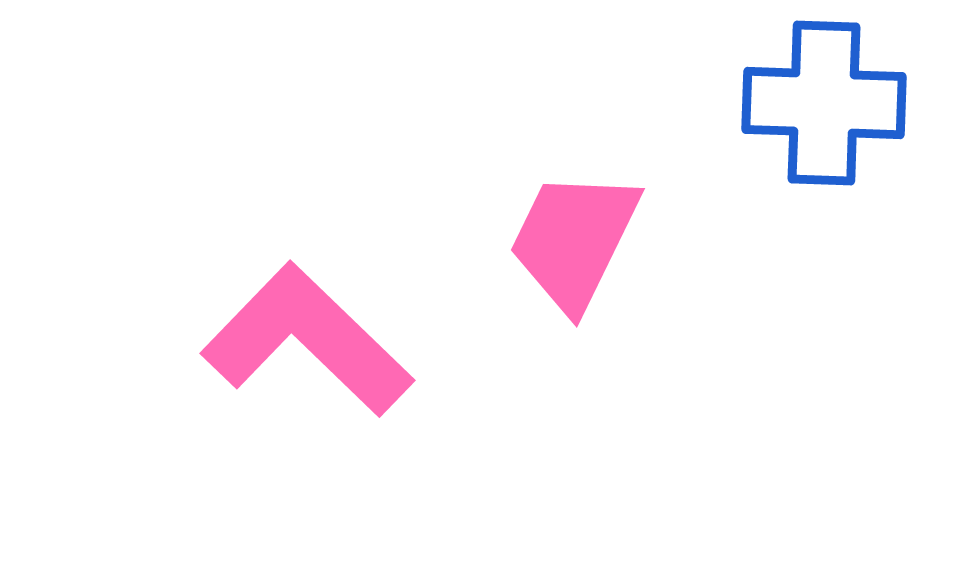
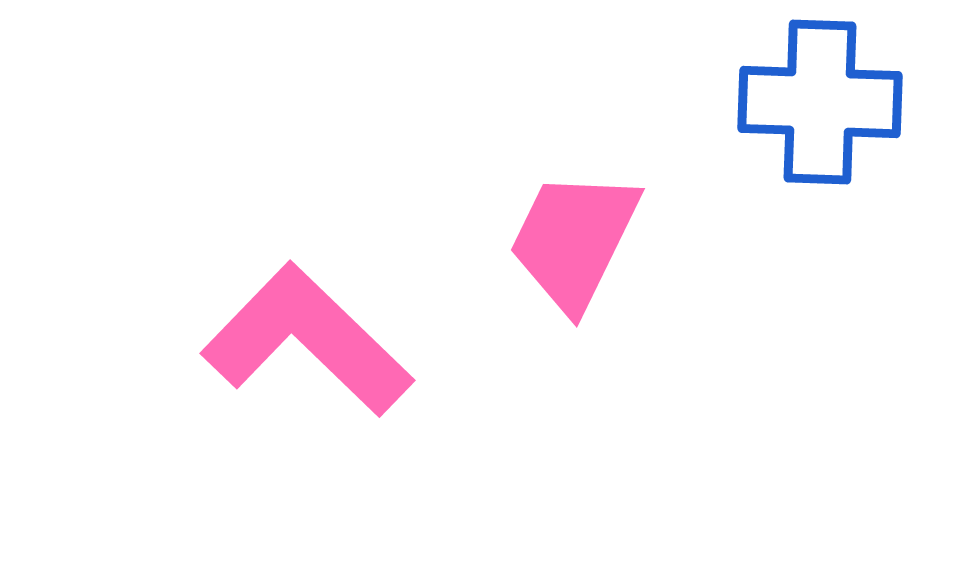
blue cross: moved 4 px left, 1 px up
